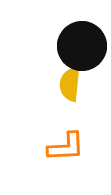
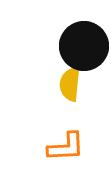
black circle: moved 2 px right
